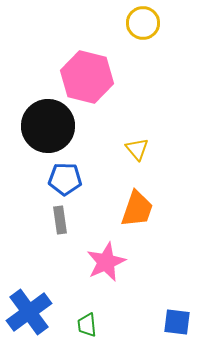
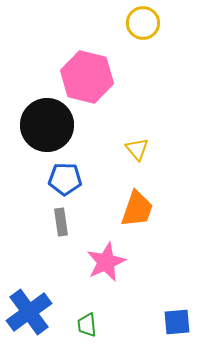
black circle: moved 1 px left, 1 px up
gray rectangle: moved 1 px right, 2 px down
blue square: rotated 12 degrees counterclockwise
